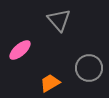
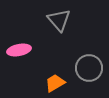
pink ellipse: moved 1 px left; rotated 30 degrees clockwise
orange trapezoid: moved 5 px right
